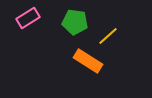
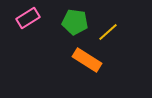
yellow line: moved 4 px up
orange rectangle: moved 1 px left, 1 px up
